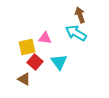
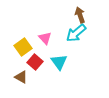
cyan arrow: rotated 70 degrees counterclockwise
pink triangle: rotated 40 degrees clockwise
yellow square: moved 4 px left; rotated 24 degrees counterclockwise
brown triangle: moved 3 px left, 2 px up
